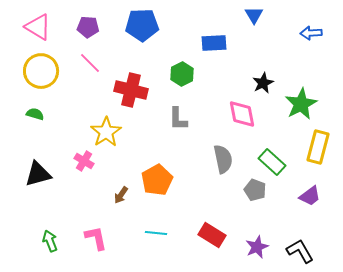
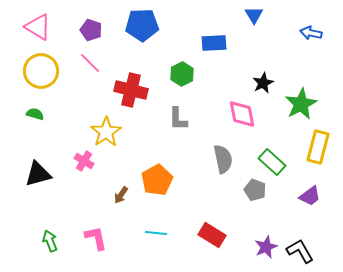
purple pentagon: moved 3 px right, 3 px down; rotated 15 degrees clockwise
blue arrow: rotated 15 degrees clockwise
purple star: moved 9 px right
